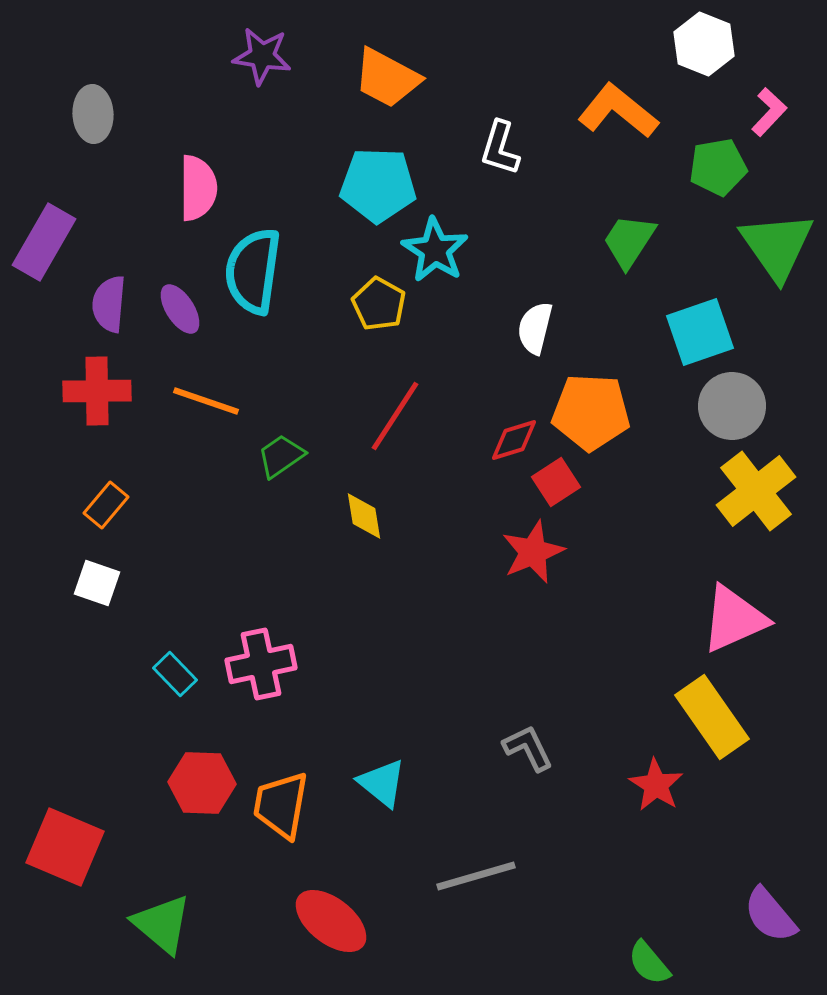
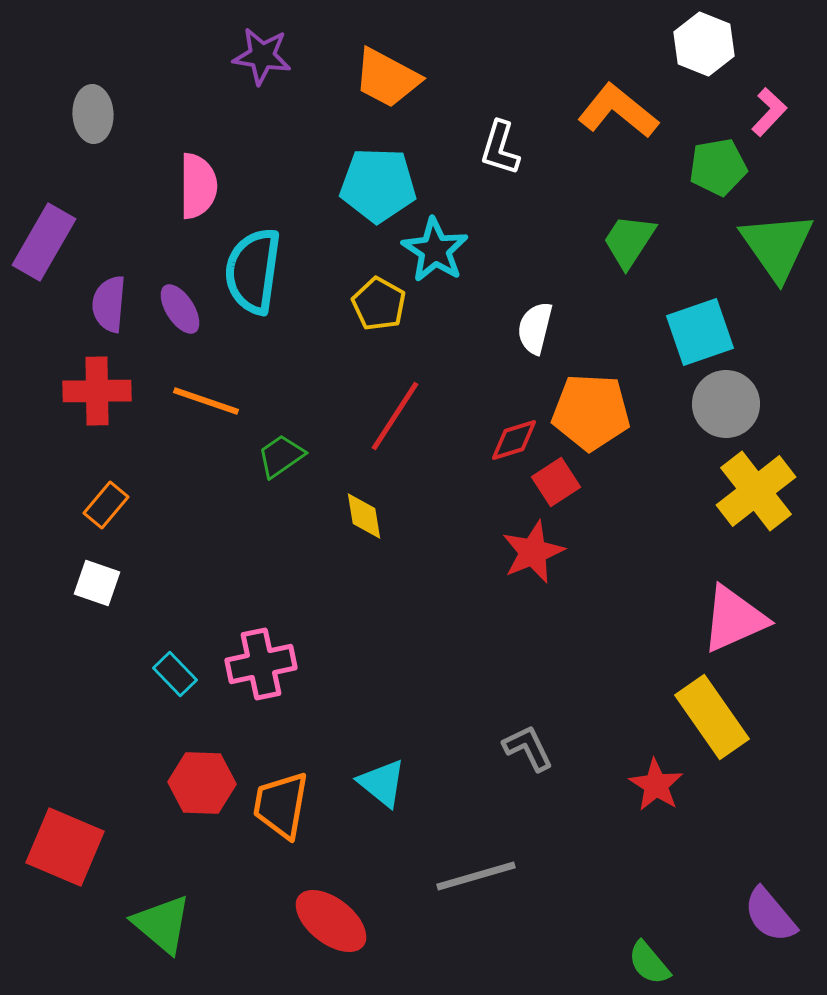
pink semicircle at (198, 188): moved 2 px up
gray circle at (732, 406): moved 6 px left, 2 px up
